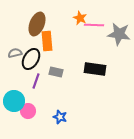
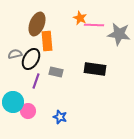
gray semicircle: moved 1 px down
cyan circle: moved 1 px left, 1 px down
